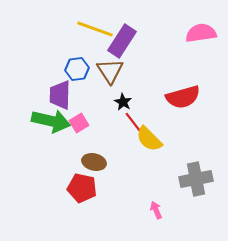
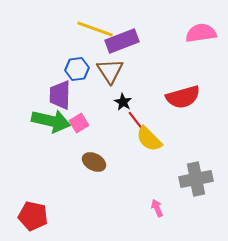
purple rectangle: rotated 36 degrees clockwise
red line: moved 3 px right, 1 px up
brown ellipse: rotated 15 degrees clockwise
red pentagon: moved 49 px left, 28 px down
pink arrow: moved 1 px right, 2 px up
